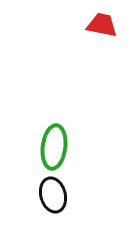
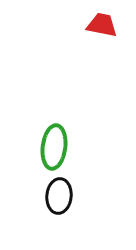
black ellipse: moved 6 px right, 1 px down; rotated 20 degrees clockwise
